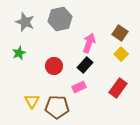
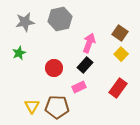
gray star: rotated 30 degrees counterclockwise
red circle: moved 2 px down
yellow triangle: moved 5 px down
